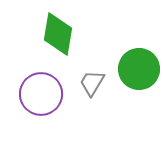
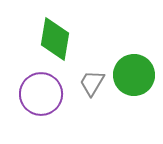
green diamond: moved 3 px left, 5 px down
green circle: moved 5 px left, 6 px down
